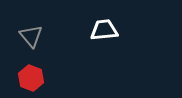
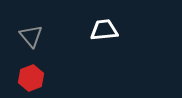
red hexagon: rotated 20 degrees clockwise
